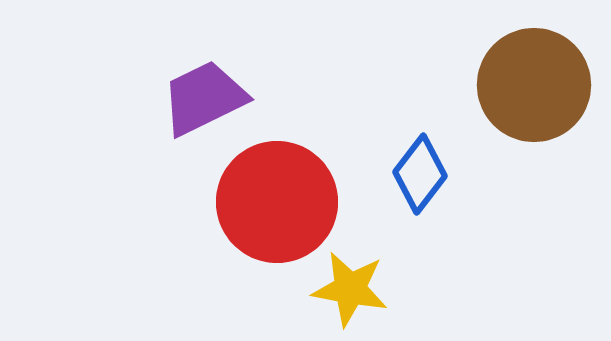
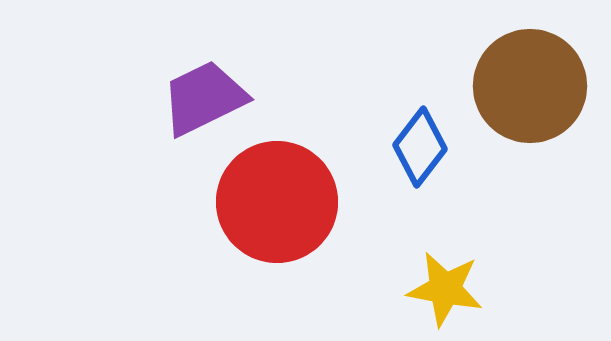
brown circle: moved 4 px left, 1 px down
blue diamond: moved 27 px up
yellow star: moved 95 px right
